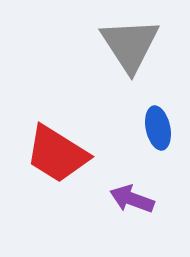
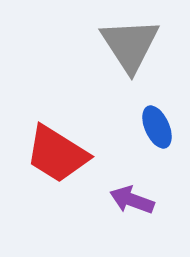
blue ellipse: moved 1 px left, 1 px up; rotated 12 degrees counterclockwise
purple arrow: moved 1 px down
